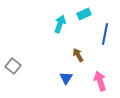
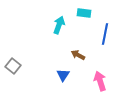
cyan rectangle: moved 1 px up; rotated 32 degrees clockwise
cyan arrow: moved 1 px left, 1 px down
brown arrow: rotated 32 degrees counterclockwise
blue triangle: moved 3 px left, 3 px up
